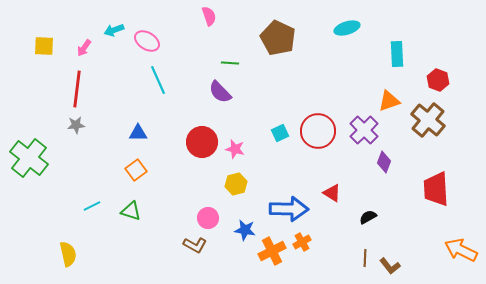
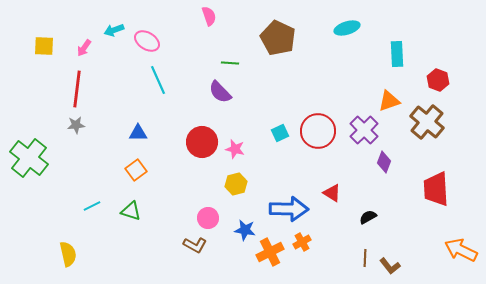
brown cross at (428, 120): moved 1 px left, 2 px down
orange cross at (272, 251): moved 2 px left, 1 px down
